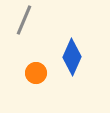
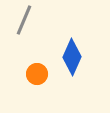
orange circle: moved 1 px right, 1 px down
